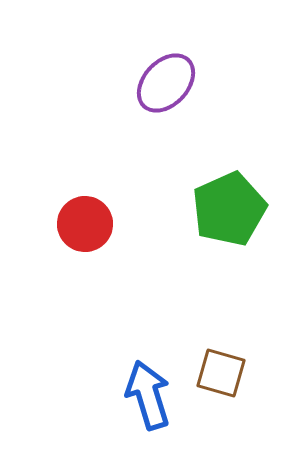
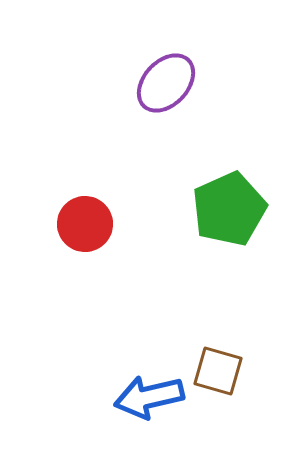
brown square: moved 3 px left, 2 px up
blue arrow: moved 1 px right, 2 px down; rotated 86 degrees counterclockwise
